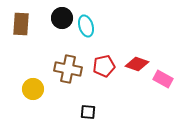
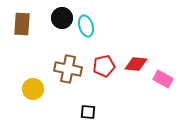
brown rectangle: moved 1 px right
red diamond: moved 1 px left; rotated 15 degrees counterclockwise
